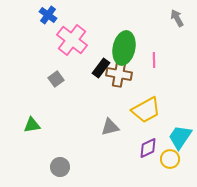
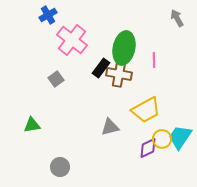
blue cross: rotated 24 degrees clockwise
yellow circle: moved 8 px left, 20 px up
